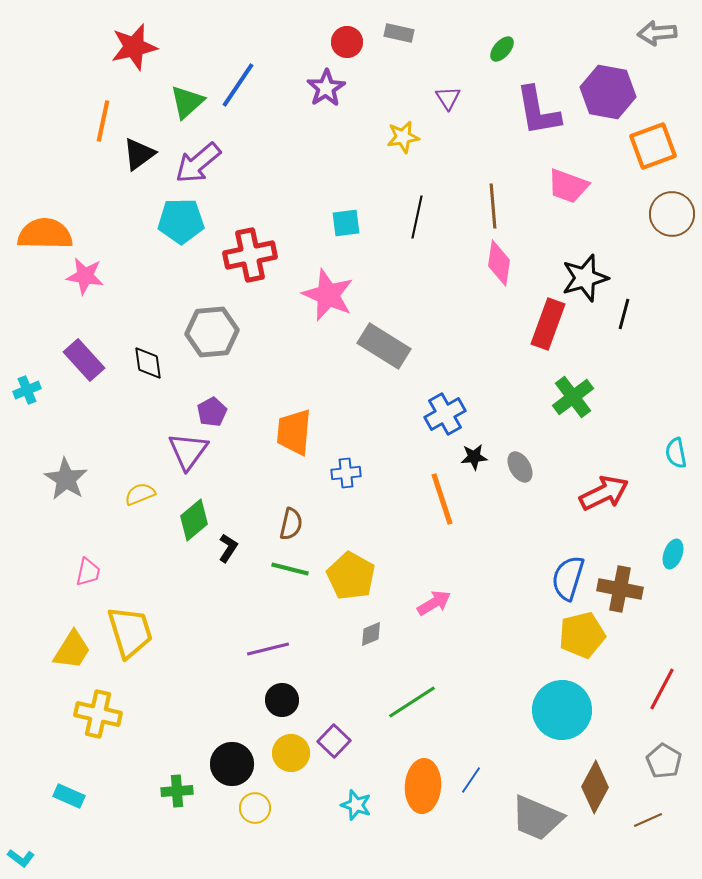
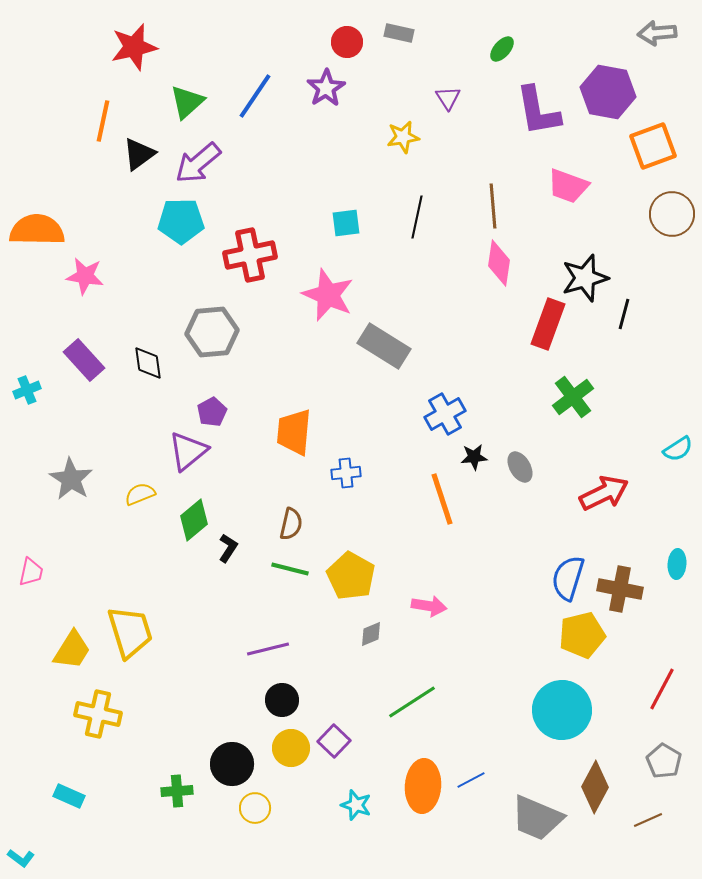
blue line at (238, 85): moved 17 px right, 11 px down
orange semicircle at (45, 234): moved 8 px left, 4 px up
purple triangle at (188, 451): rotated 15 degrees clockwise
cyan semicircle at (676, 453): moved 2 px right, 4 px up; rotated 112 degrees counterclockwise
gray star at (66, 479): moved 5 px right
cyan ellipse at (673, 554): moved 4 px right, 10 px down; rotated 16 degrees counterclockwise
pink trapezoid at (88, 572): moved 57 px left
pink arrow at (434, 603): moved 5 px left, 3 px down; rotated 40 degrees clockwise
yellow circle at (291, 753): moved 5 px up
blue line at (471, 780): rotated 28 degrees clockwise
